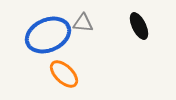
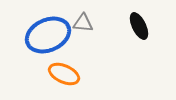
orange ellipse: rotated 20 degrees counterclockwise
